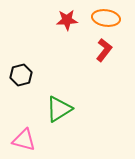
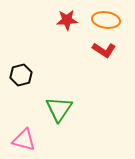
orange ellipse: moved 2 px down
red L-shape: rotated 85 degrees clockwise
green triangle: rotated 24 degrees counterclockwise
